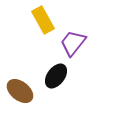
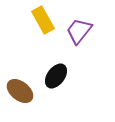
purple trapezoid: moved 6 px right, 12 px up
